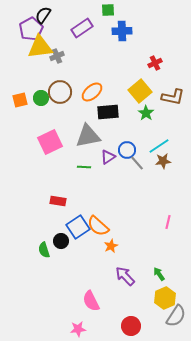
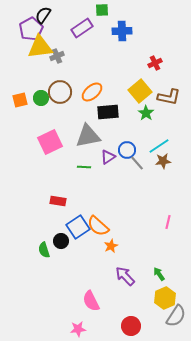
green square: moved 6 px left
brown L-shape: moved 4 px left
